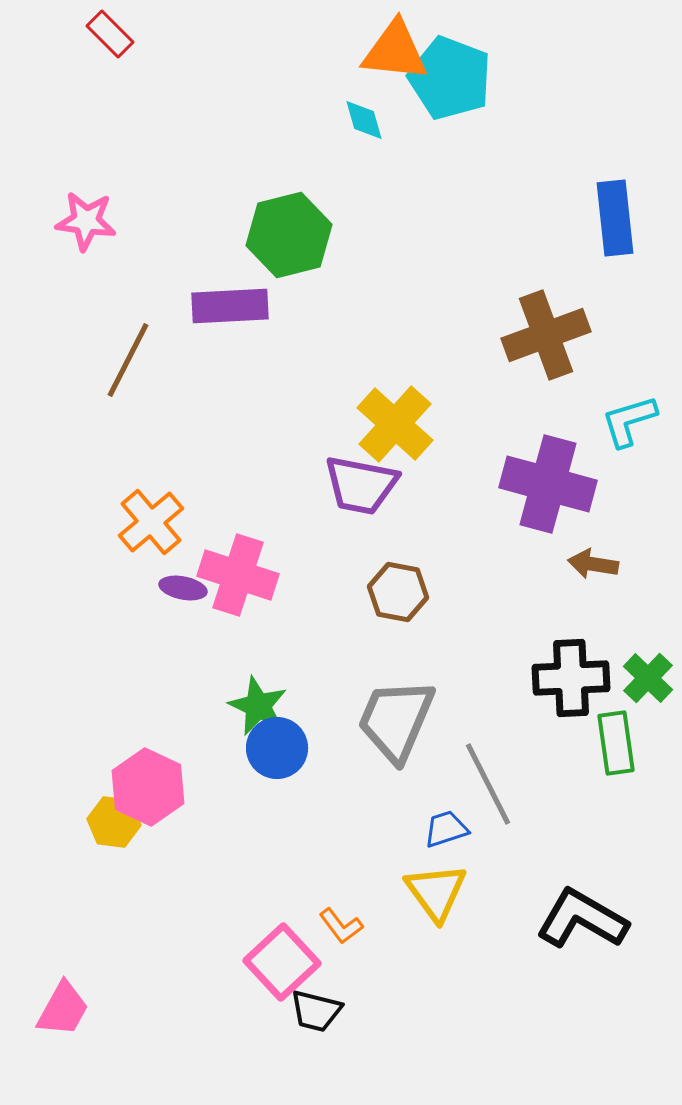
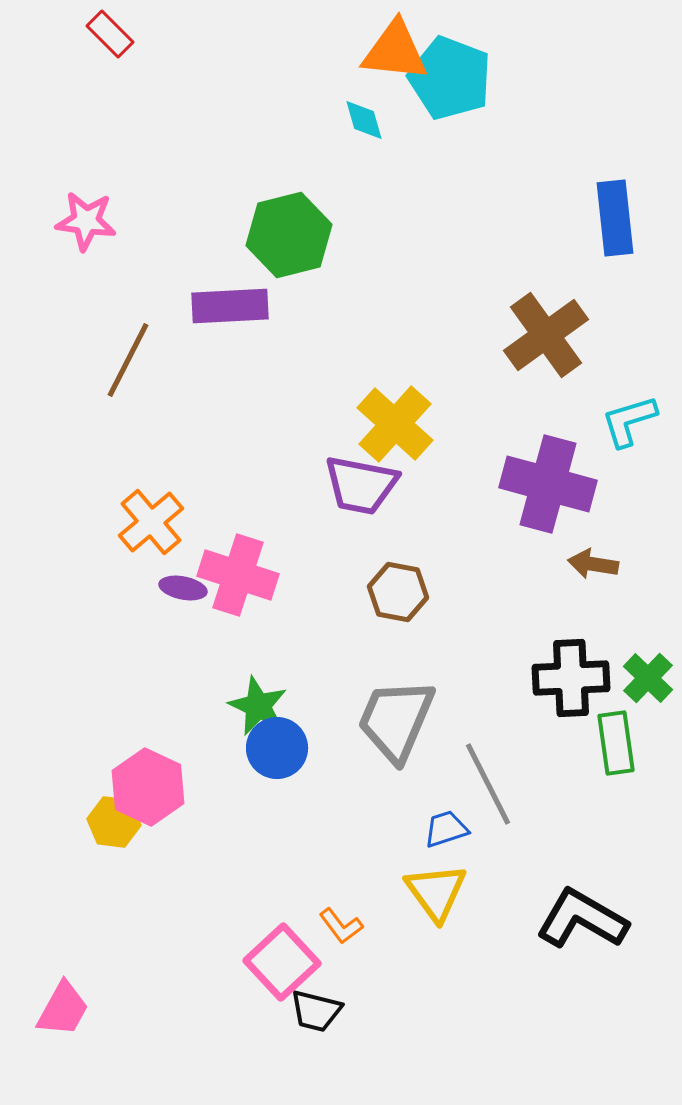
brown cross: rotated 16 degrees counterclockwise
